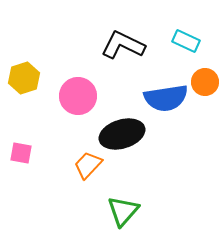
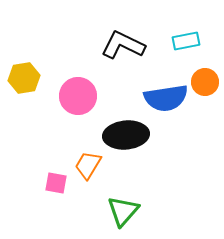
cyan rectangle: rotated 36 degrees counterclockwise
yellow hexagon: rotated 8 degrees clockwise
black ellipse: moved 4 px right, 1 px down; rotated 12 degrees clockwise
pink square: moved 35 px right, 30 px down
orange trapezoid: rotated 12 degrees counterclockwise
